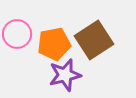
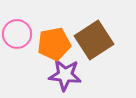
purple star: rotated 20 degrees clockwise
